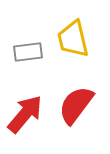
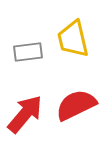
red semicircle: rotated 27 degrees clockwise
